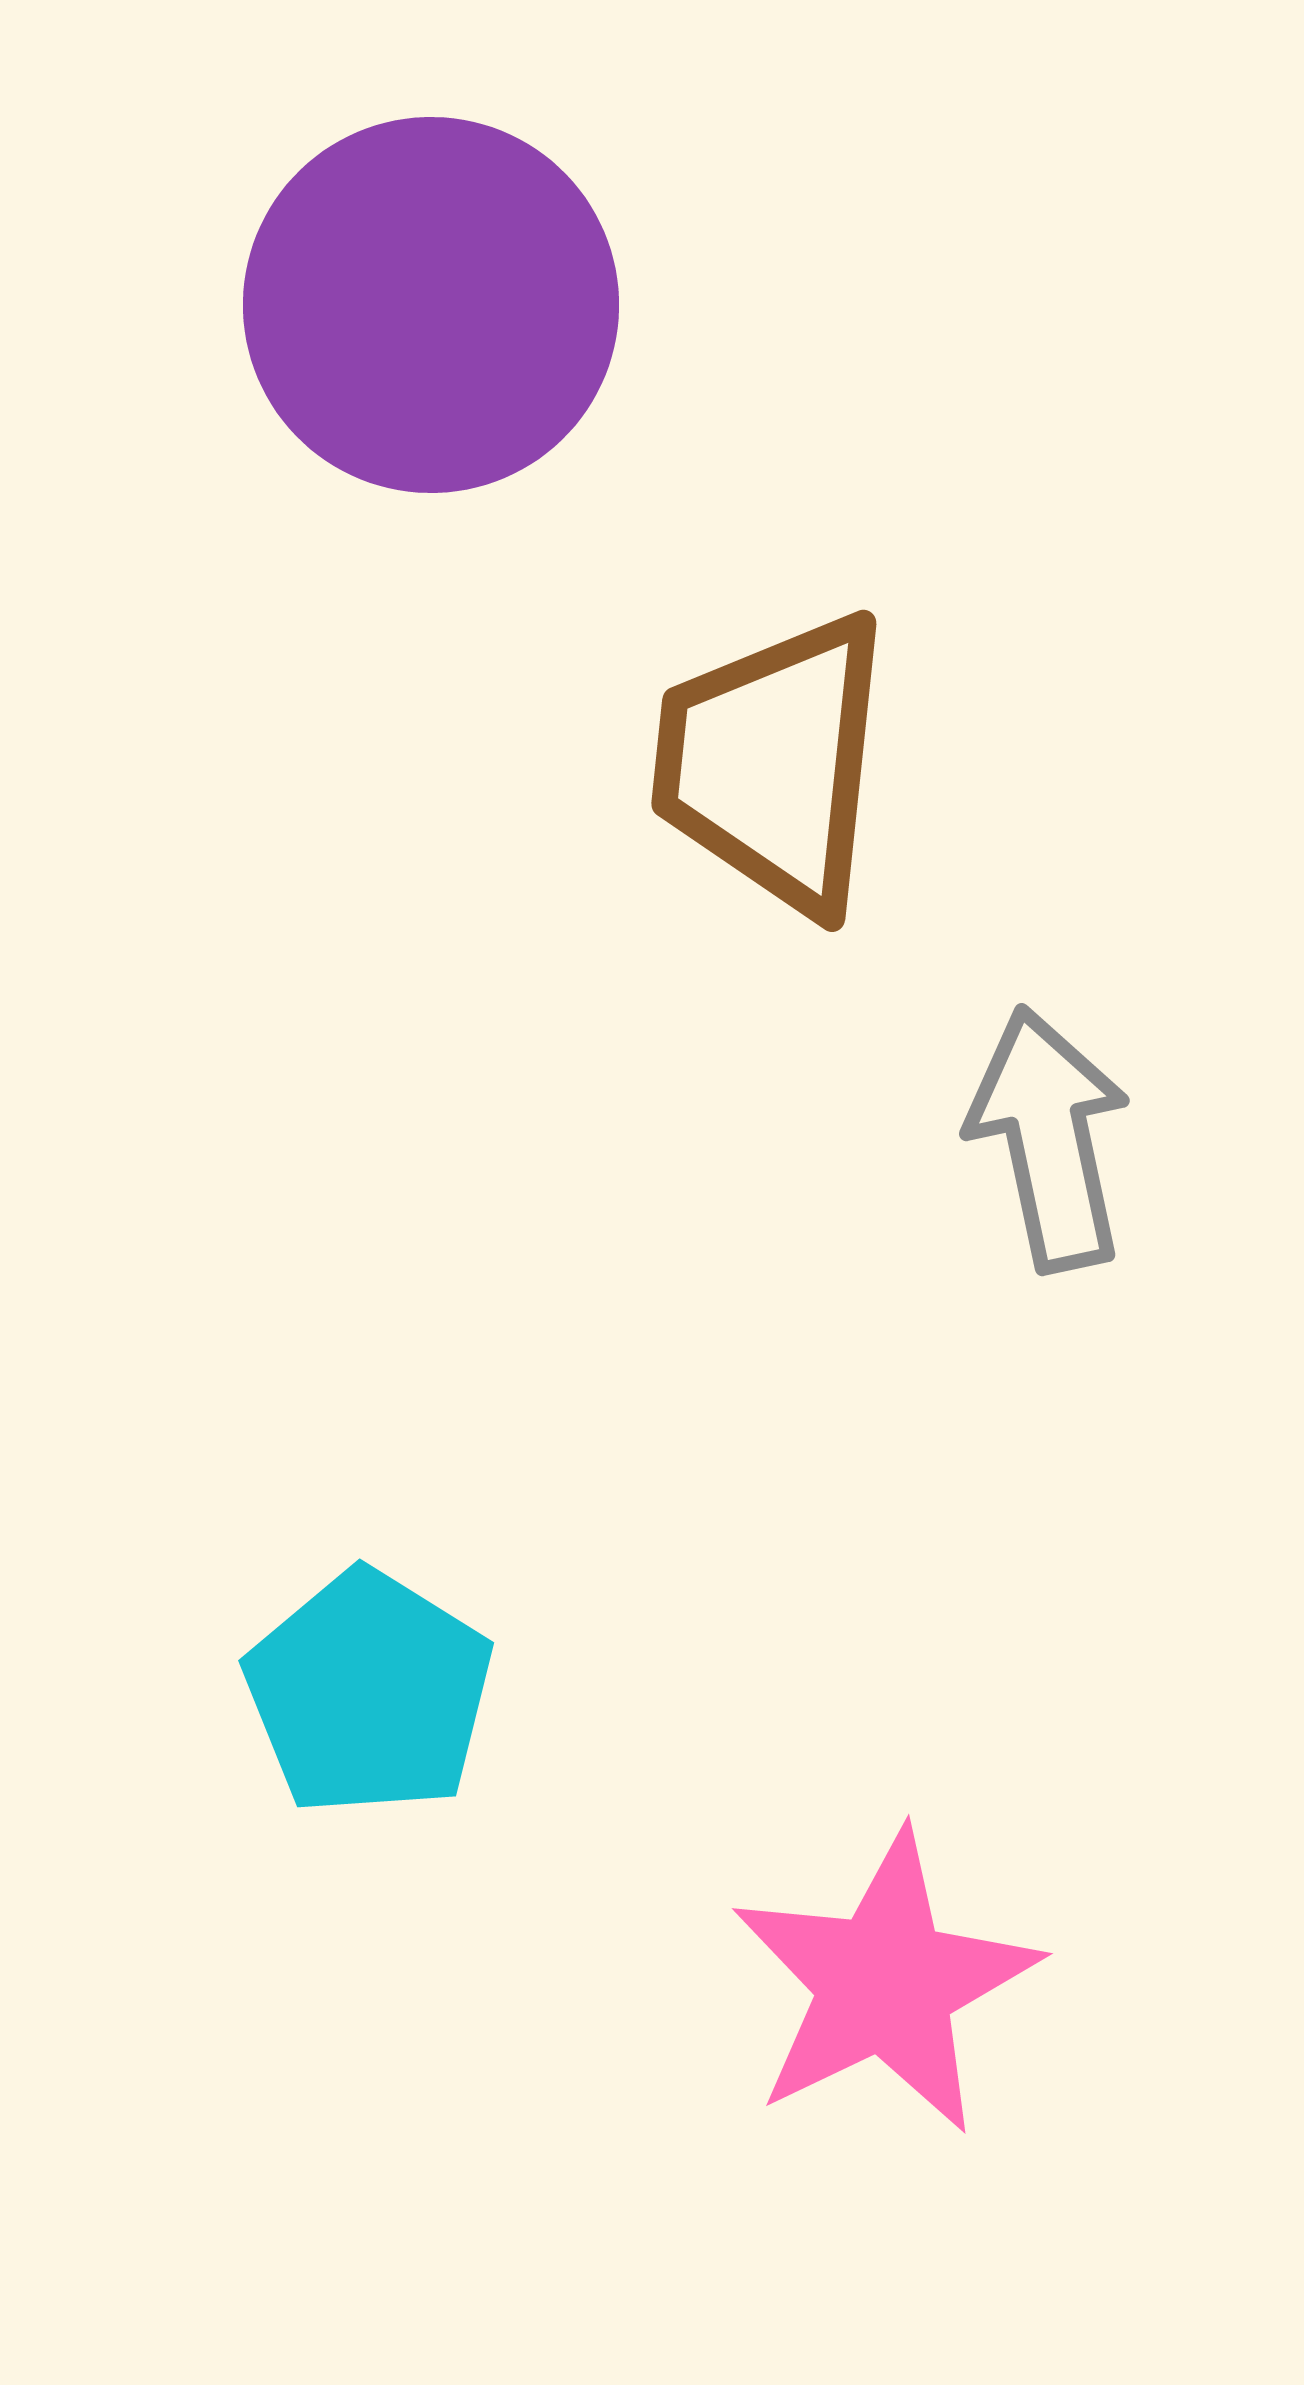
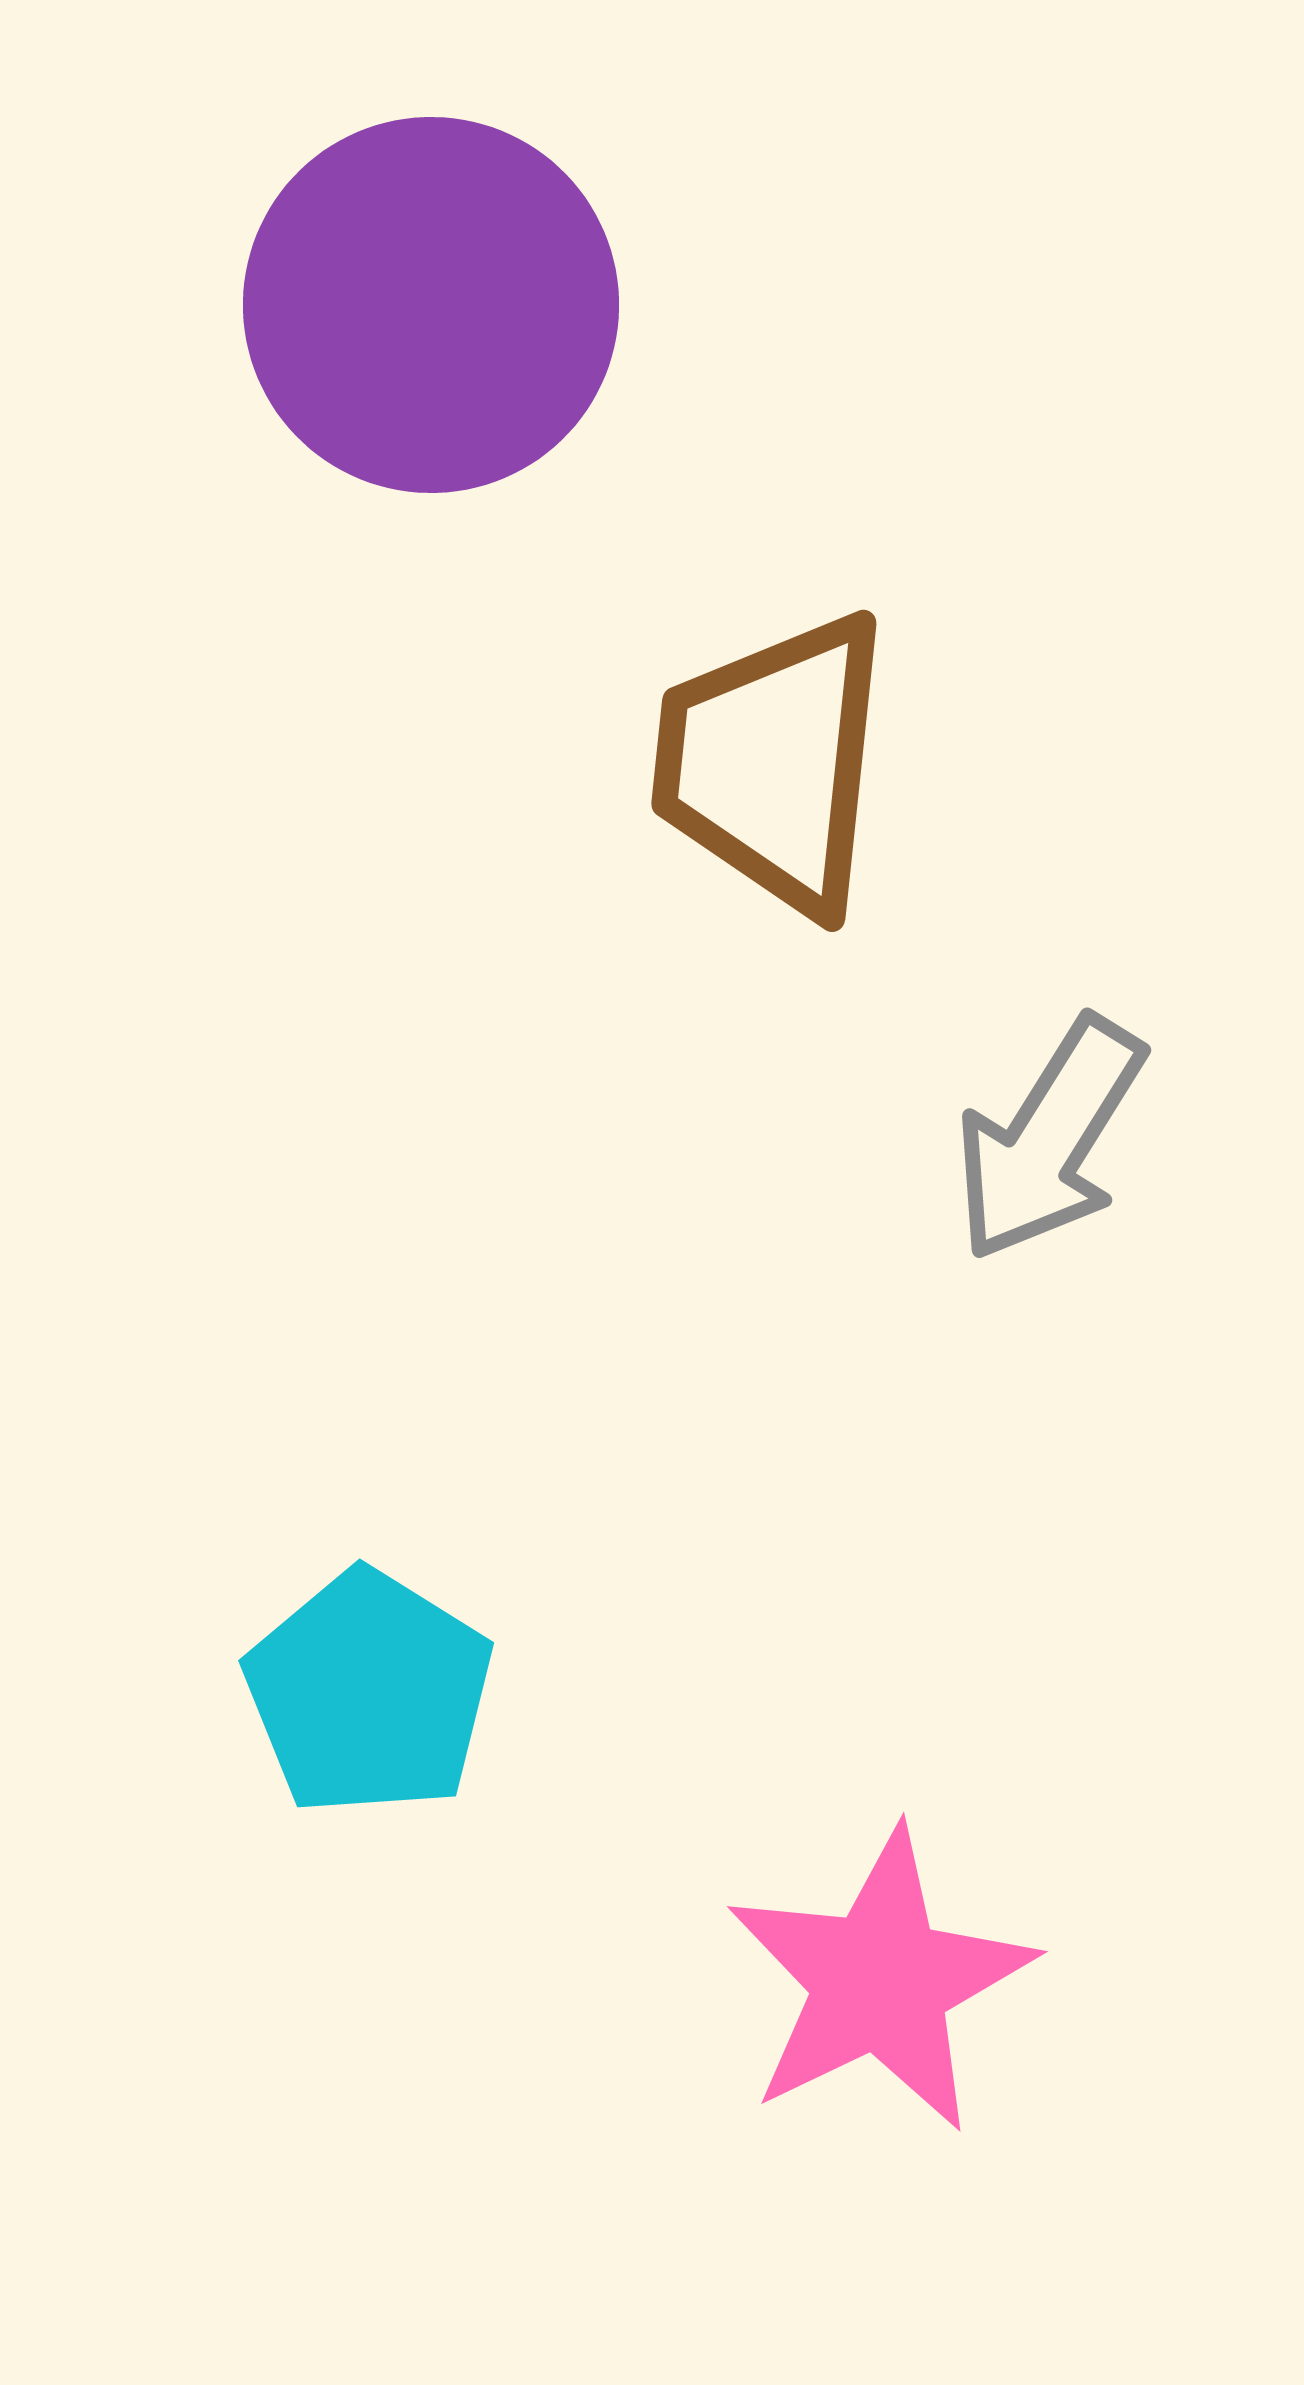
gray arrow: rotated 136 degrees counterclockwise
pink star: moved 5 px left, 2 px up
